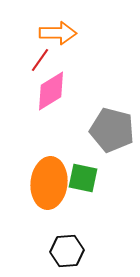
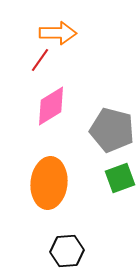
pink diamond: moved 15 px down
green square: moved 37 px right; rotated 32 degrees counterclockwise
